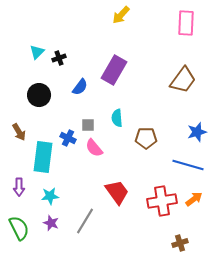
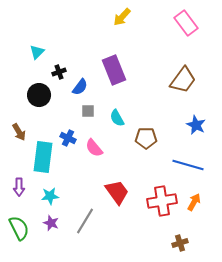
yellow arrow: moved 1 px right, 2 px down
pink rectangle: rotated 40 degrees counterclockwise
black cross: moved 14 px down
purple rectangle: rotated 52 degrees counterclockwise
cyan semicircle: rotated 24 degrees counterclockwise
gray square: moved 14 px up
blue star: moved 1 px left, 7 px up; rotated 30 degrees counterclockwise
orange arrow: moved 3 px down; rotated 24 degrees counterclockwise
